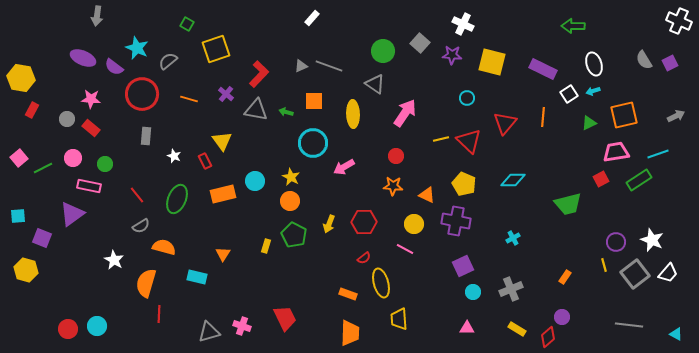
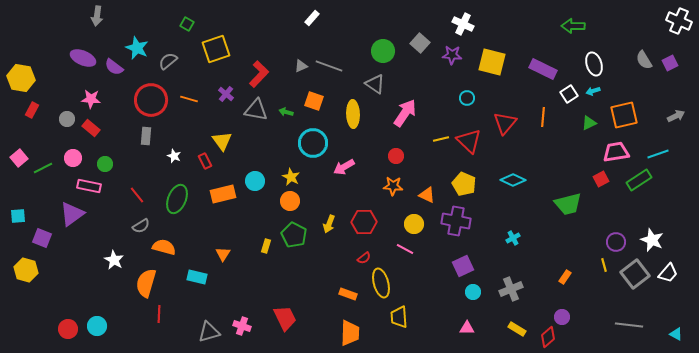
red circle at (142, 94): moved 9 px right, 6 px down
orange square at (314, 101): rotated 18 degrees clockwise
cyan diamond at (513, 180): rotated 25 degrees clockwise
yellow trapezoid at (399, 319): moved 2 px up
